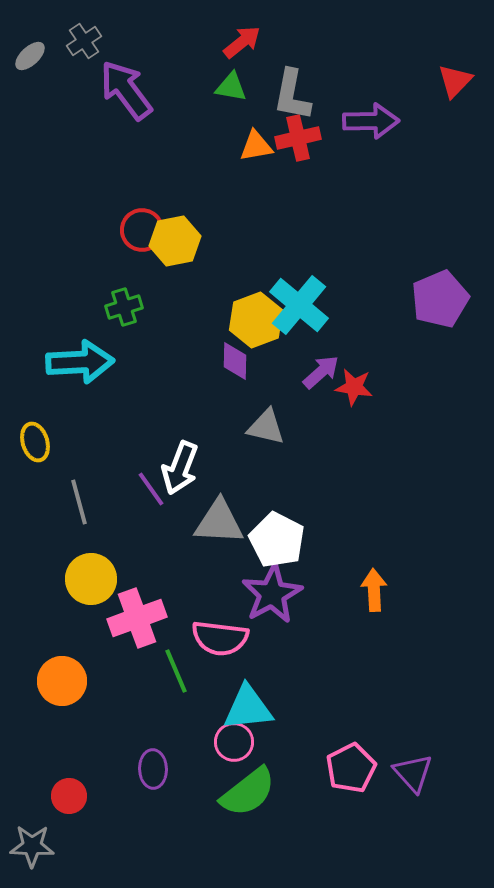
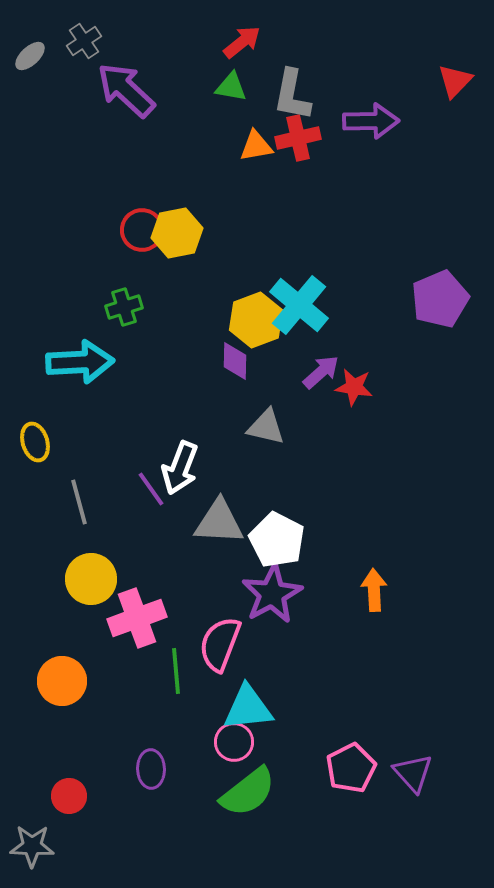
purple arrow at (126, 90): rotated 10 degrees counterclockwise
yellow hexagon at (175, 241): moved 2 px right, 8 px up
pink semicircle at (220, 638): moved 6 px down; rotated 104 degrees clockwise
green line at (176, 671): rotated 18 degrees clockwise
purple ellipse at (153, 769): moved 2 px left
